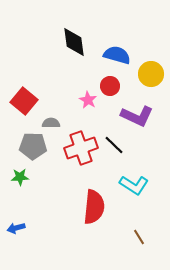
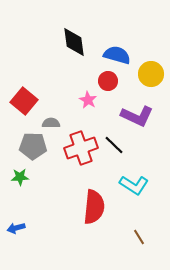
red circle: moved 2 px left, 5 px up
